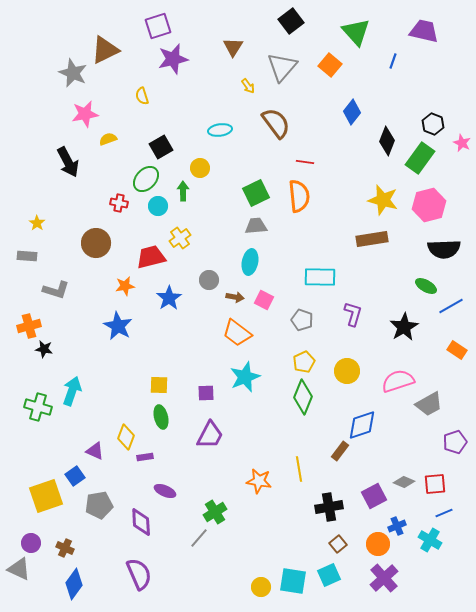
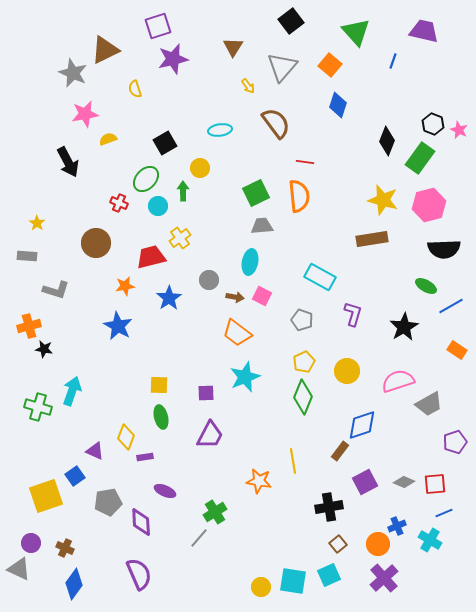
yellow semicircle at (142, 96): moved 7 px left, 7 px up
blue diamond at (352, 112): moved 14 px left, 7 px up; rotated 20 degrees counterclockwise
pink star at (462, 143): moved 3 px left, 13 px up
black square at (161, 147): moved 4 px right, 4 px up
red cross at (119, 203): rotated 12 degrees clockwise
gray trapezoid at (256, 226): moved 6 px right
cyan rectangle at (320, 277): rotated 28 degrees clockwise
pink square at (264, 300): moved 2 px left, 4 px up
yellow line at (299, 469): moved 6 px left, 8 px up
purple square at (374, 496): moved 9 px left, 14 px up
gray pentagon at (99, 505): moved 9 px right, 3 px up
